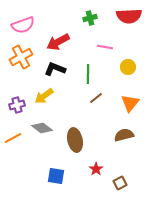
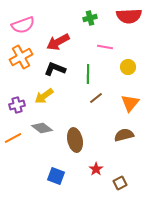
blue square: rotated 12 degrees clockwise
